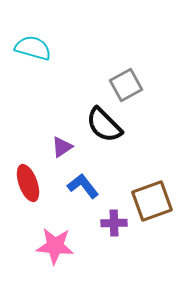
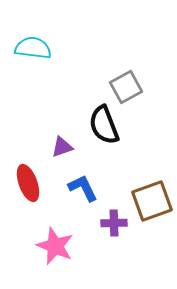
cyan semicircle: rotated 9 degrees counterclockwise
gray square: moved 2 px down
black semicircle: rotated 24 degrees clockwise
purple triangle: rotated 15 degrees clockwise
blue L-shape: moved 2 px down; rotated 12 degrees clockwise
pink star: rotated 18 degrees clockwise
